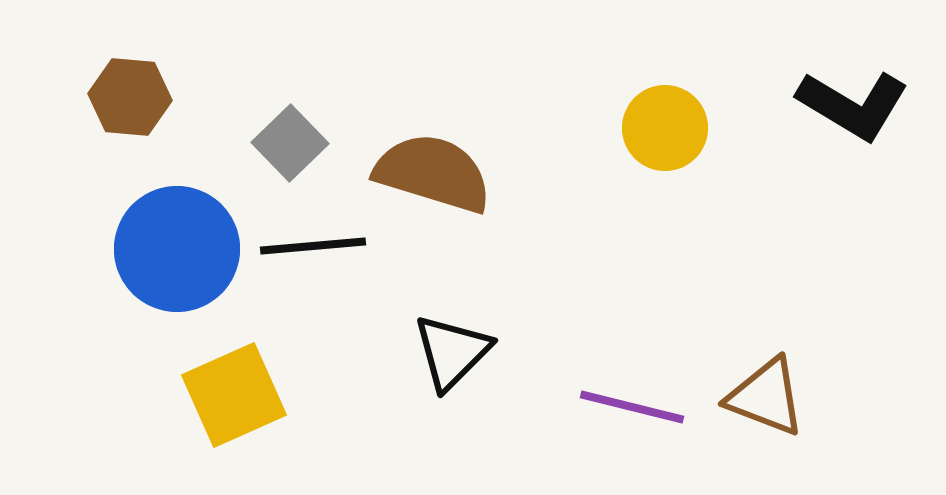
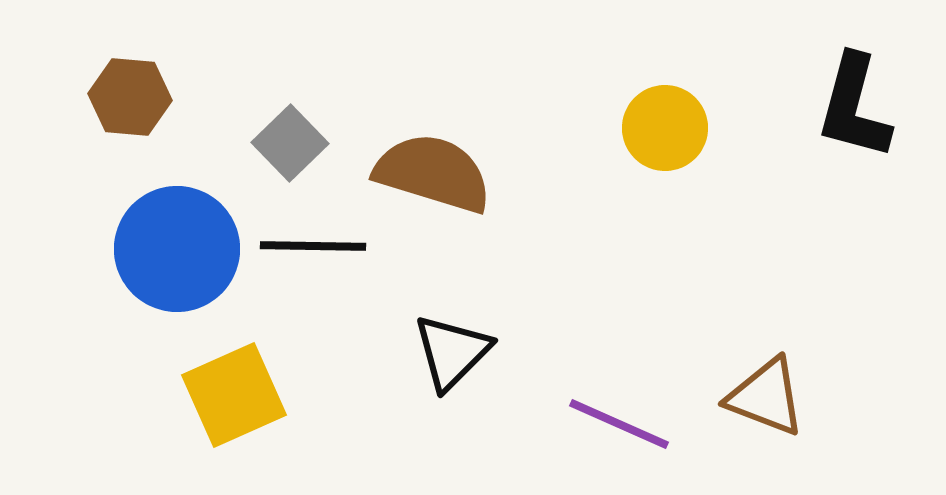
black L-shape: moved 1 px right, 2 px down; rotated 74 degrees clockwise
black line: rotated 6 degrees clockwise
purple line: moved 13 px left, 17 px down; rotated 10 degrees clockwise
